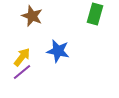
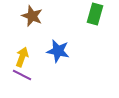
yellow arrow: rotated 18 degrees counterclockwise
purple line: moved 3 px down; rotated 66 degrees clockwise
